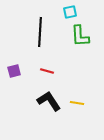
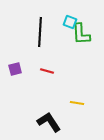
cyan square: moved 10 px down; rotated 32 degrees clockwise
green L-shape: moved 1 px right, 2 px up
purple square: moved 1 px right, 2 px up
black L-shape: moved 21 px down
